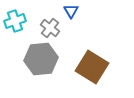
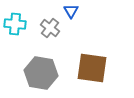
cyan cross: moved 3 px down; rotated 25 degrees clockwise
gray hexagon: moved 14 px down; rotated 16 degrees clockwise
brown square: moved 1 px down; rotated 24 degrees counterclockwise
